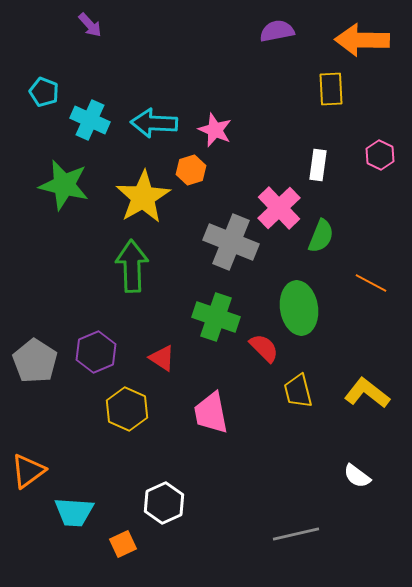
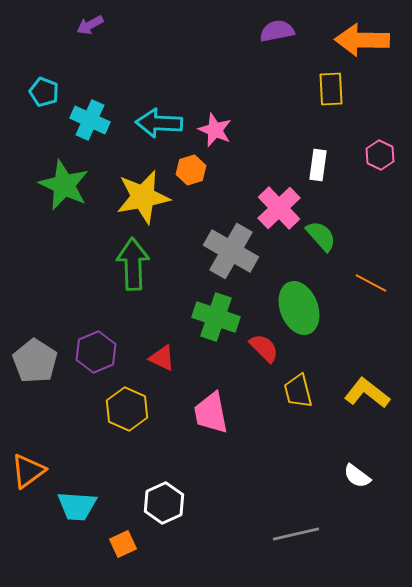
purple arrow: rotated 104 degrees clockwise
cyan arrow: moved 5 px right
green star: rotated 12 degrees clockwise
yellow star: rotated 20 degrees clockwise
green semicircle: rotated 64 degrees counterclockwise
gray cross: moved 9 px down; rotated 8 degrees clockwise
green arrow: moved 1 px right, 2 px up
green ellipse: rotated 12 degrees counterclockwise
red triangle: rotated 8 degrees counterclockwise
cyan trapezoid: moved 3 px right, 6 px up
